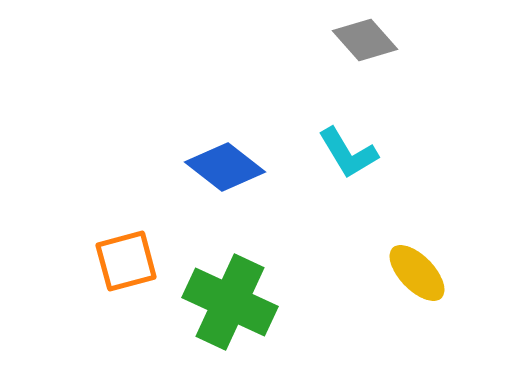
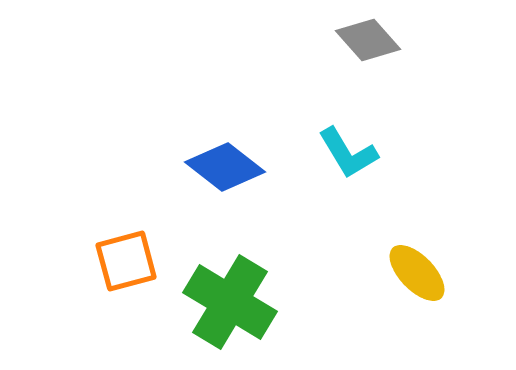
gray diamond: moved 3 px right
green cross: rotated 6 degrees clockwise
